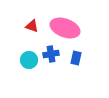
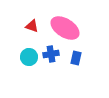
pink ellipse: rotated 12 degrees clockwise
cyan circle: moved 3 px up
